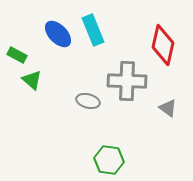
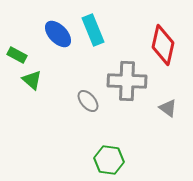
gray ellipse: rotated 35 degrees clockwise
